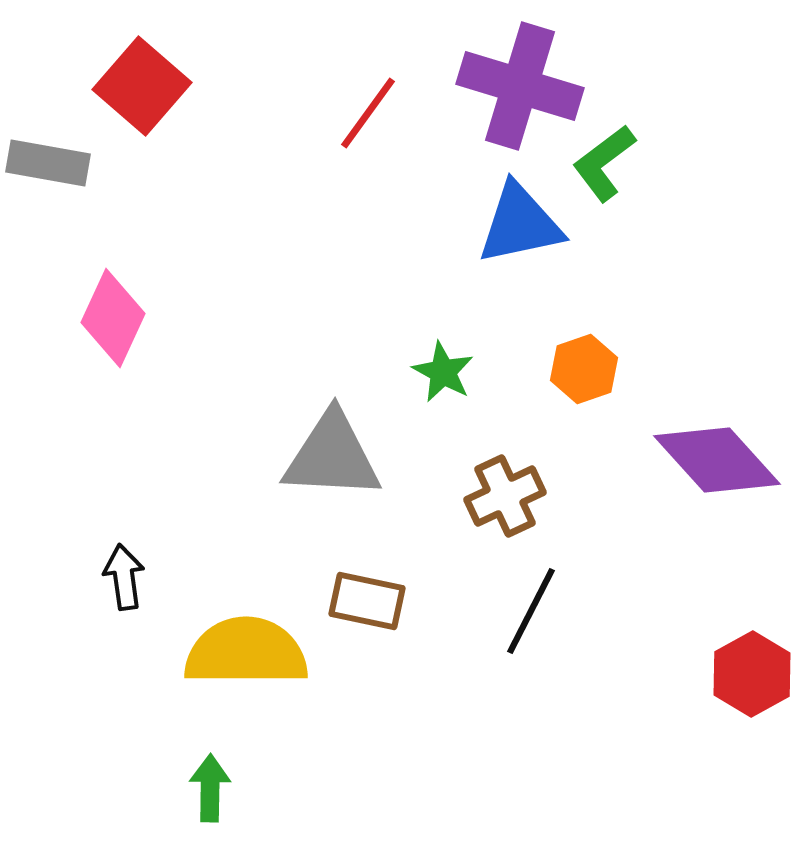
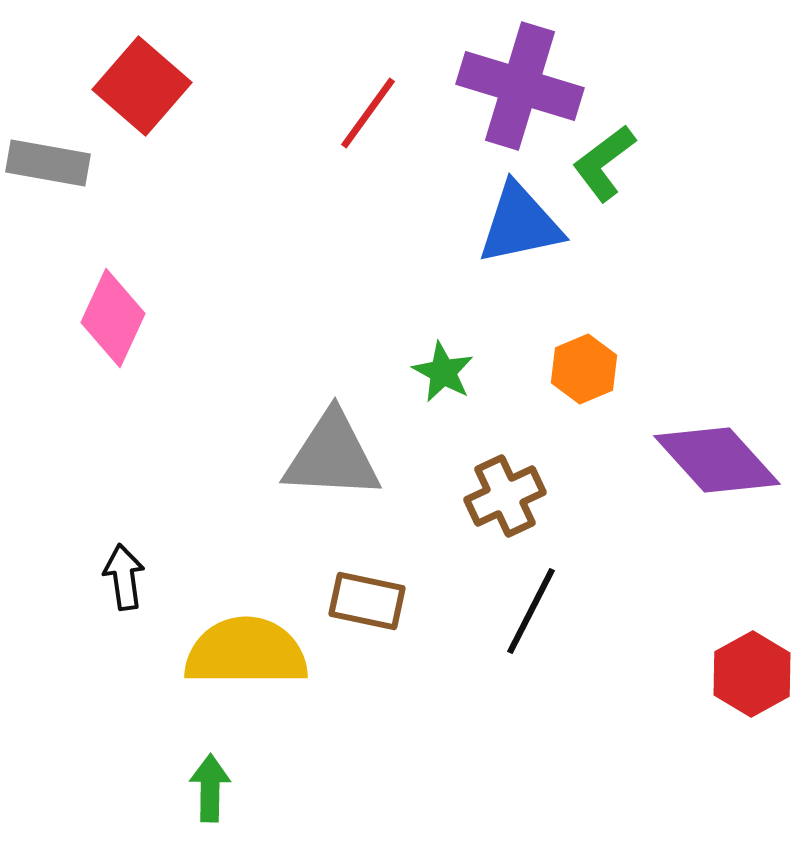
orange hexagon: rotated 4 degrees counterclockwise
